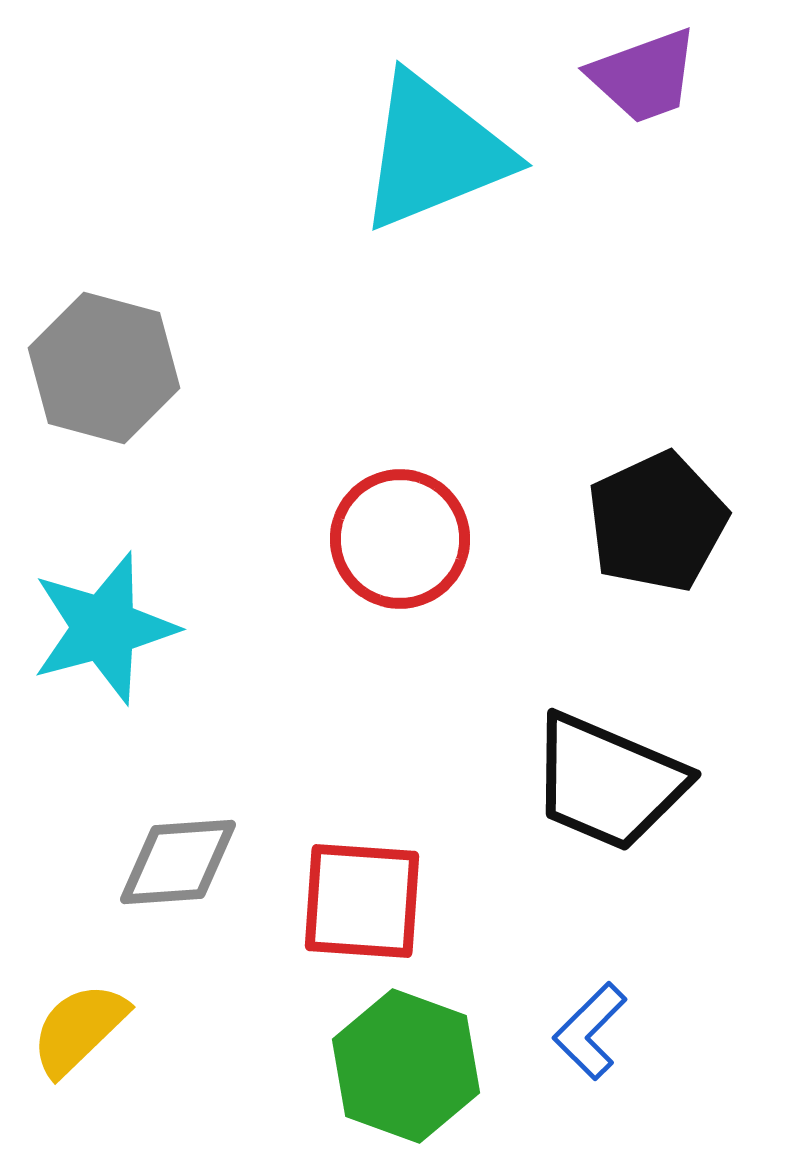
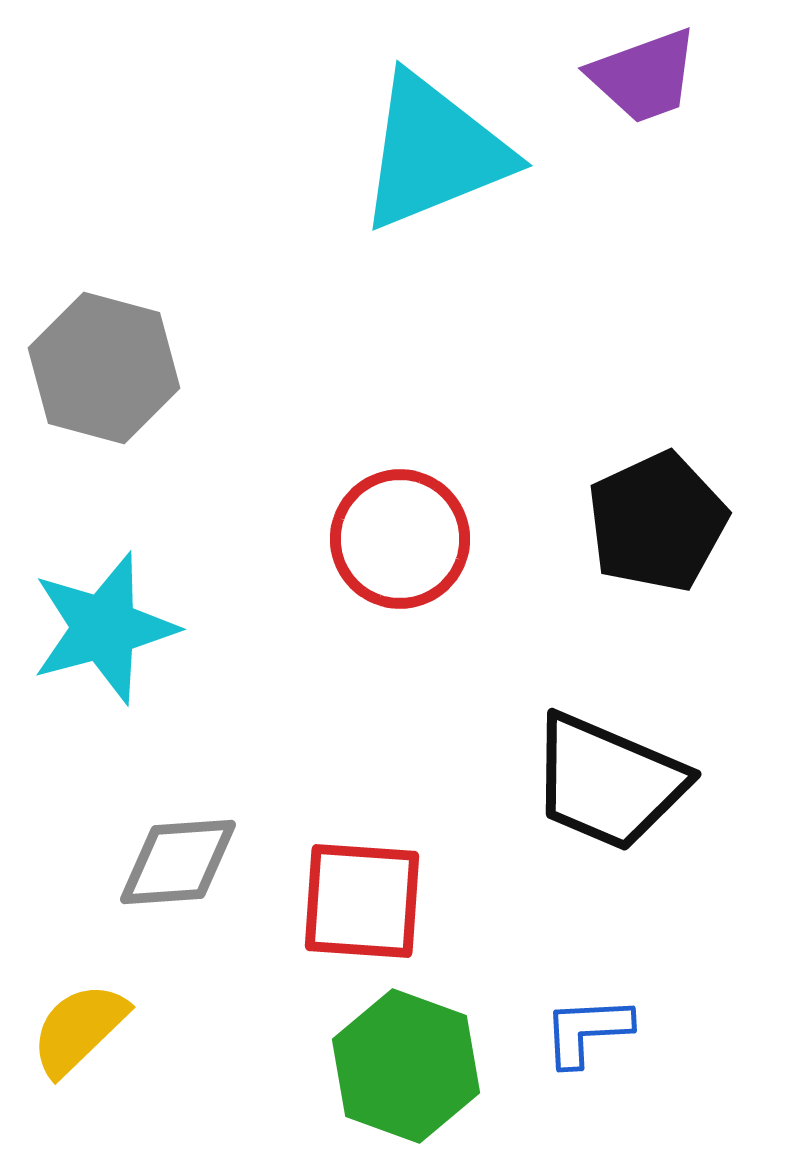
blue L-shape: moved 3 px left; rotated 42 degrees clockwise
